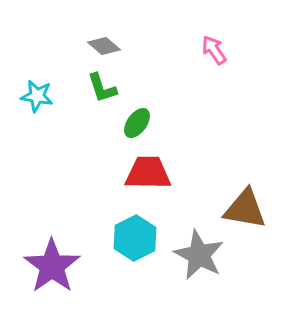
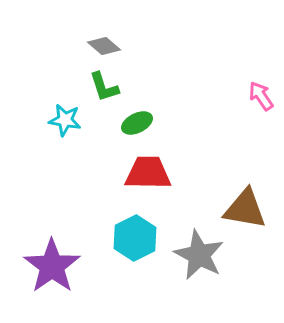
pink arrow: moved 47 px right, 46 px down
green L-shape: moved 2 px right, 1 px up
cyan star: moved 28 px right, 24 px down
green ellipse: rotated 28 degrees clockwise
